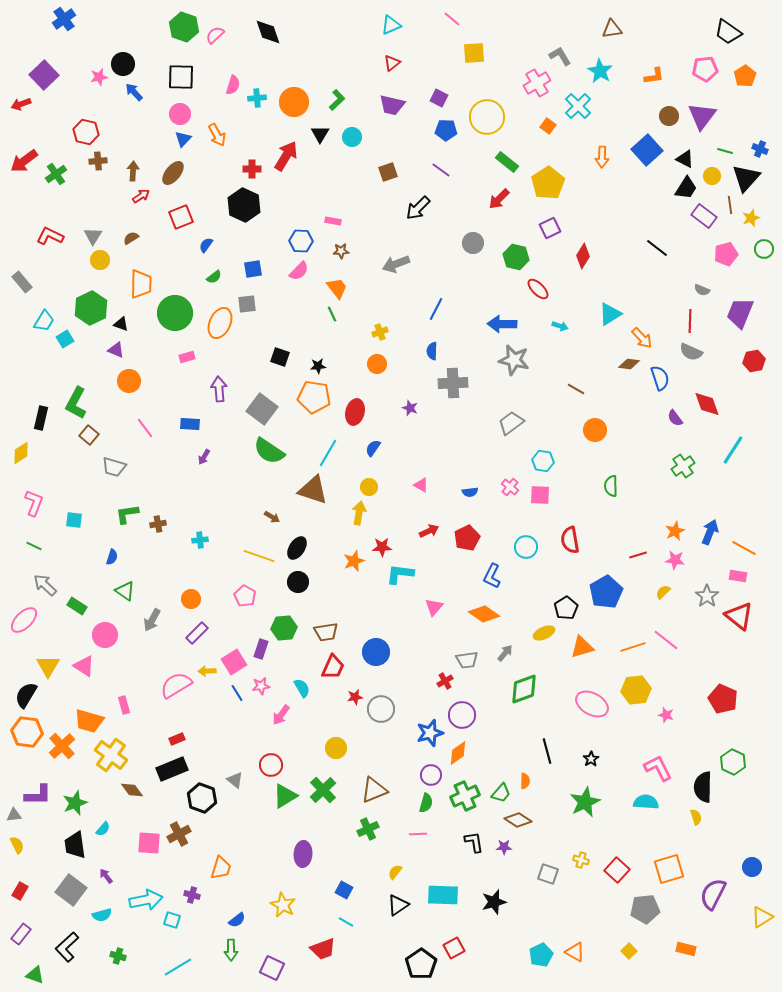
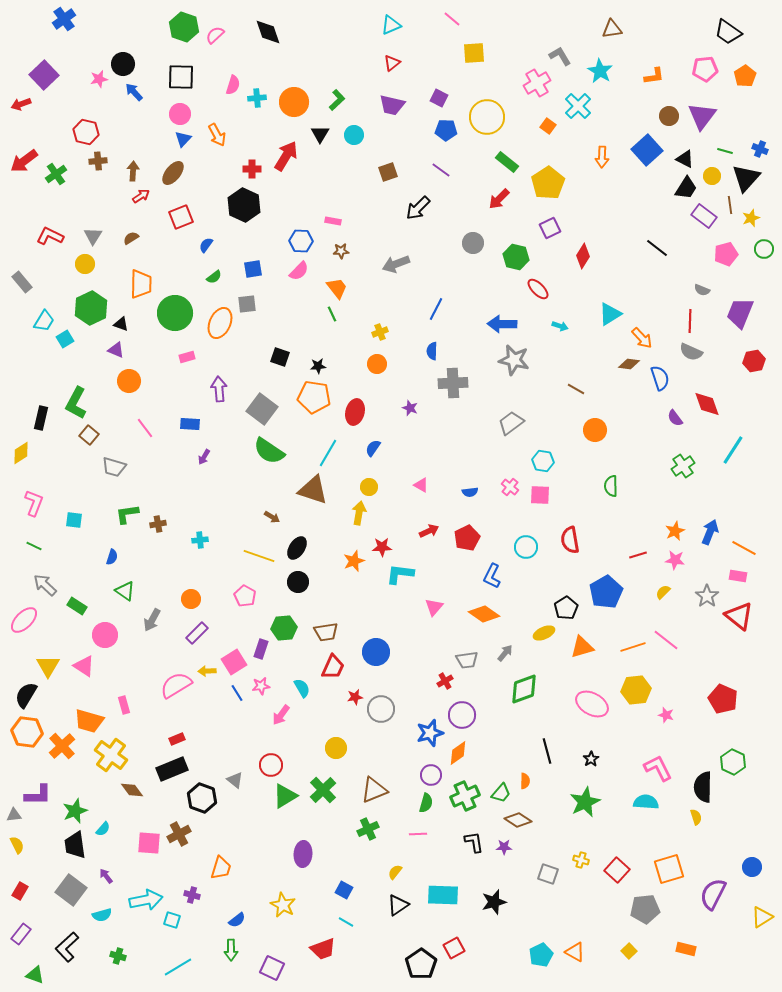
pink star at (99, 77): moved 2 px down
cyan circle at (352, 137): moved 2 px right, 2 px up
yellow circle at (100, 260): moved 15 px left, 4 px down
green star at (75, 803): moved 8 px down
